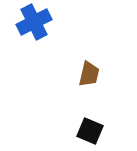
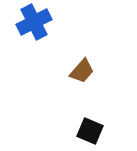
brown trapezoid: moved 7 px left, 3 px up; rotated 28 degrees clockwise
